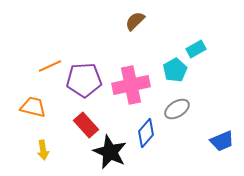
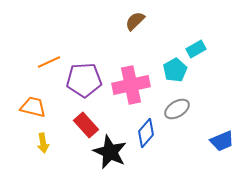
orange line: moved 1 px left, 4 px up
yellow arrow: moved 7 px up
